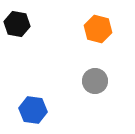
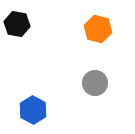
gray circle: moved 2 px down
blue hexagon: rotated 20 degrees clockwise
